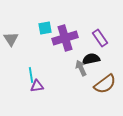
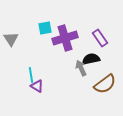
purple triangle: rotated 40 degrees clockwise
